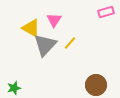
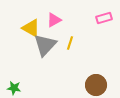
pink rectangle: moved 2 px left, 6 px down
pink triangle: rotated 28 degrees clockwise
yellow line: rotated 24 degrees counterclockwise
green star: rotated 24 degrees clockwise
